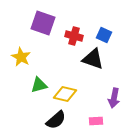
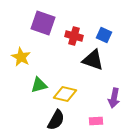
black triangle: moved 1 px down
black semicircle: rotated 20 degrees counterclockwise
